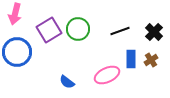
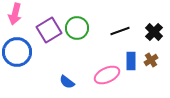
green circle: moved 1 px left, 1 px up
blue rectangle: moved 2 px down
